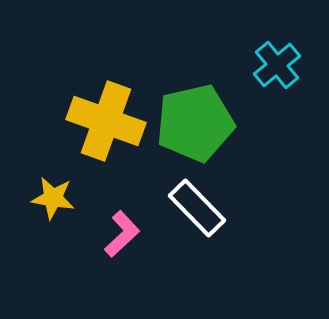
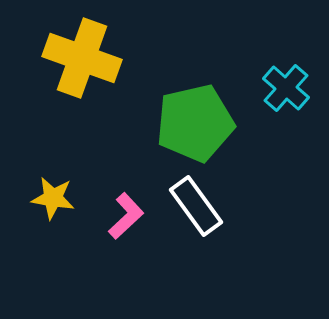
cyan cross: moved 9 px right, 23 px down; rotated 9 degrees counterclockwise
yellow cross: moved 24 px left, 63 px up
white rectangle: moved 1 px left, 2 px up; rotated 8 degrees clockwise
pink L-shape: moved 4 px right, 18 px up
